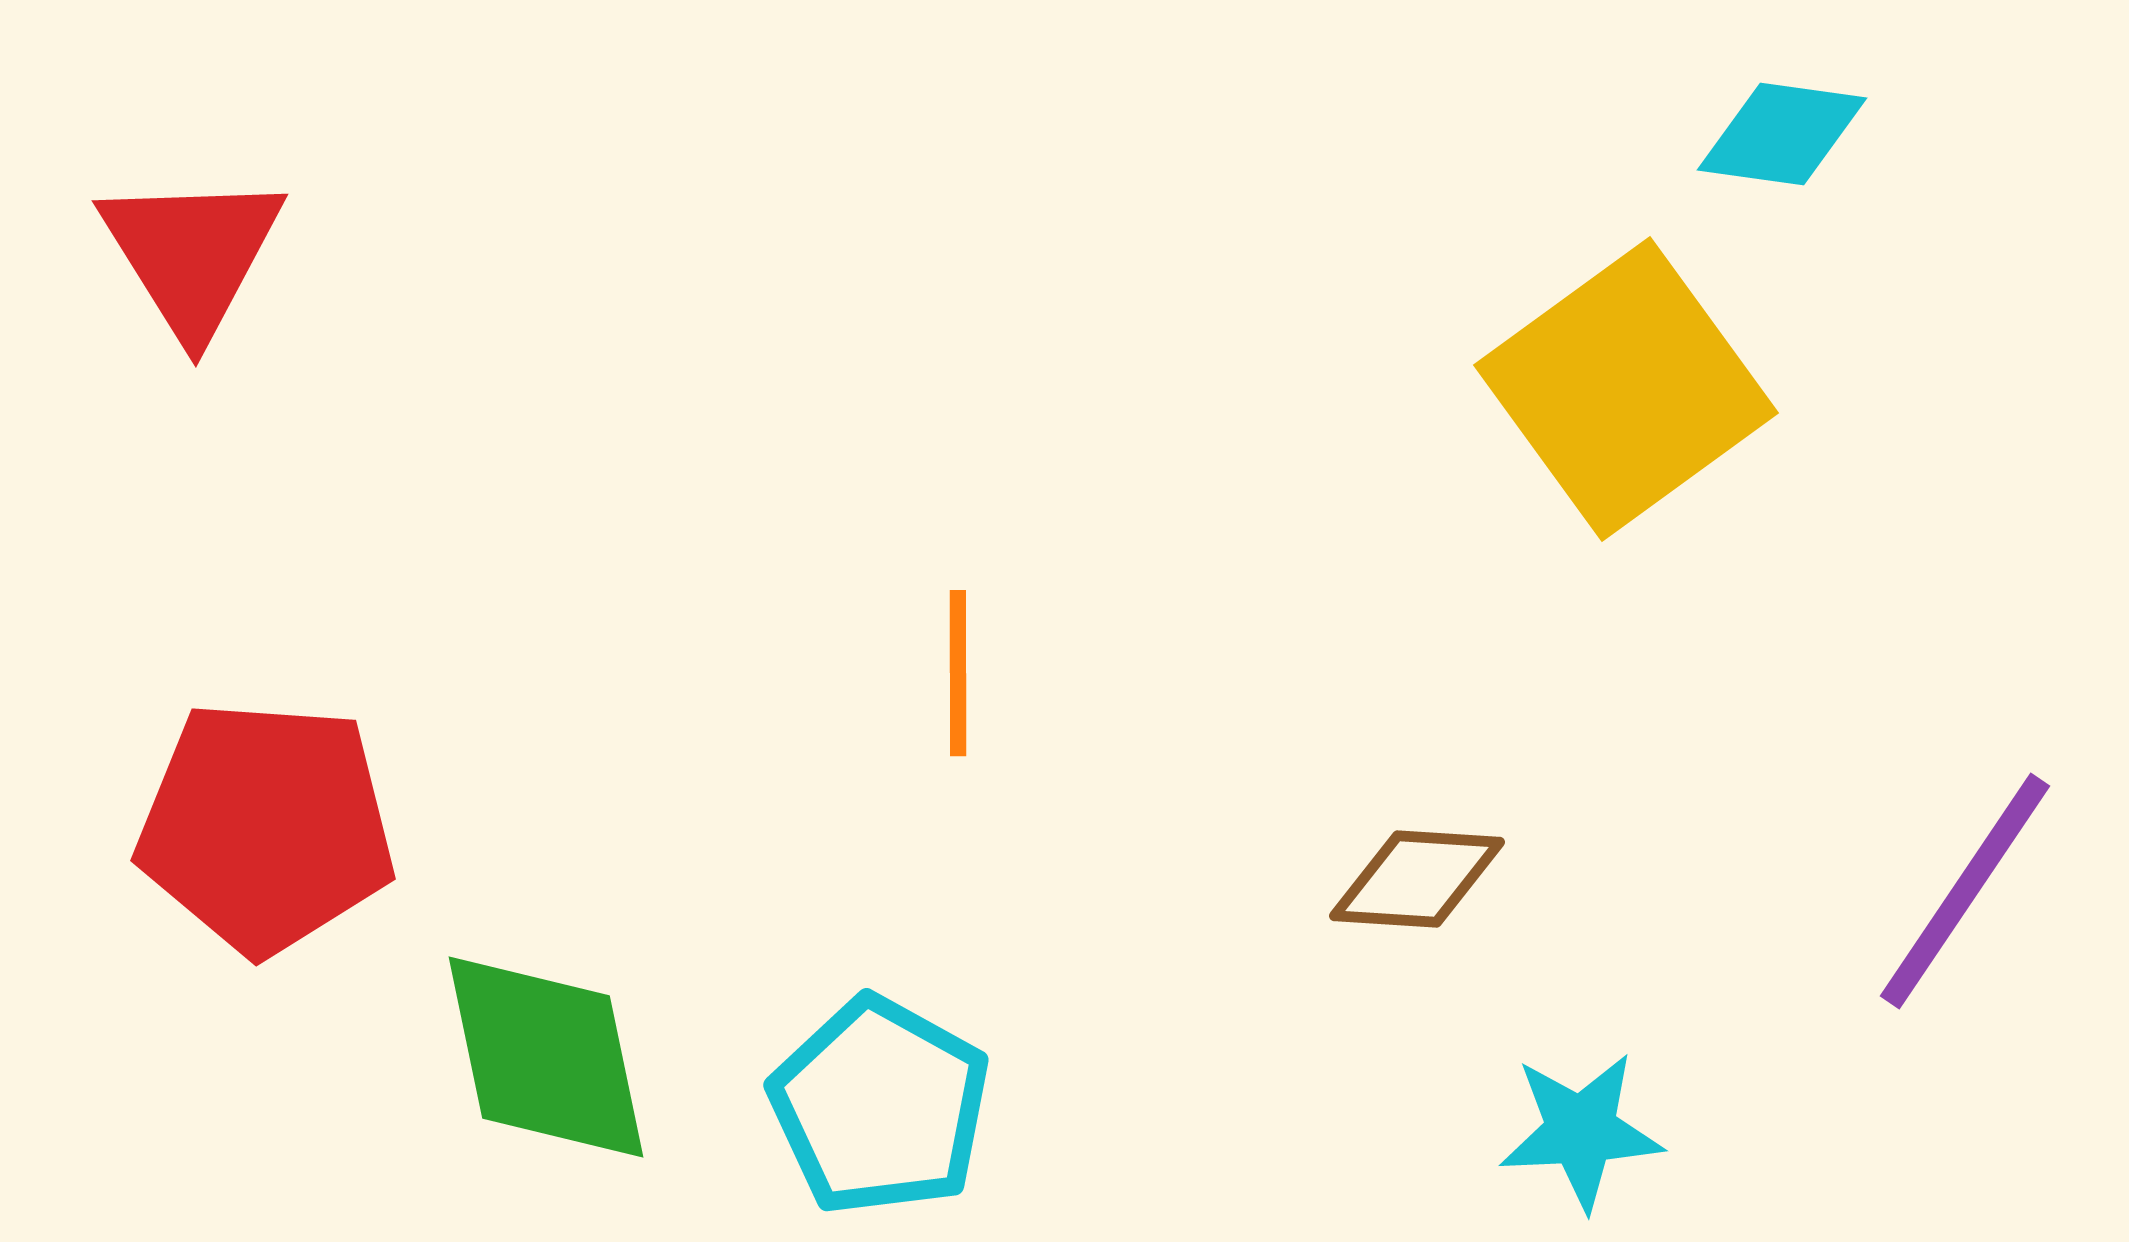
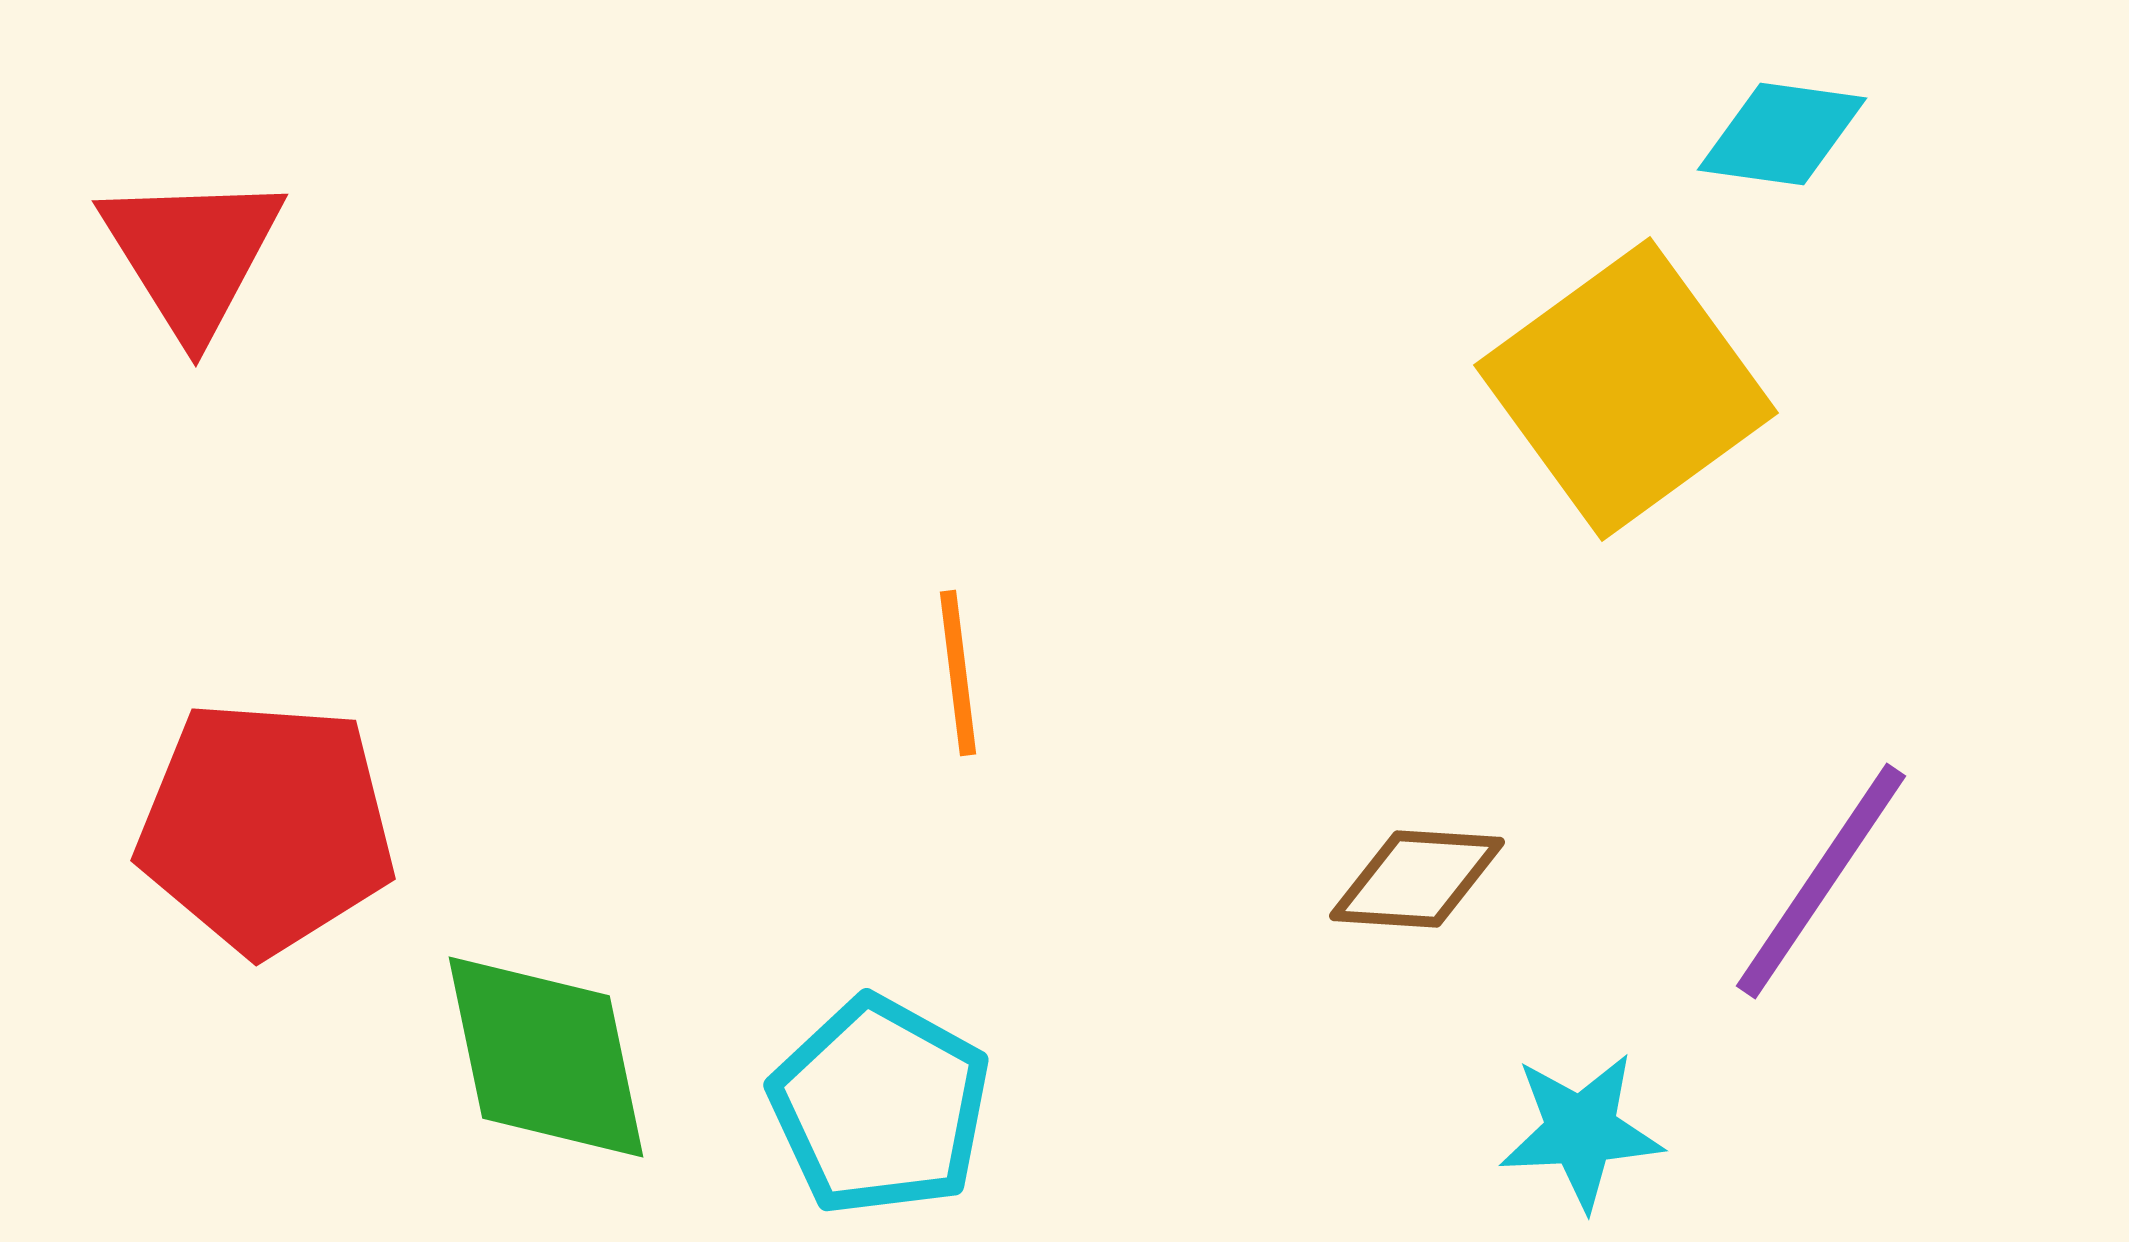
orange line: rotated 7 degrees counterclockwise
purple line: moved 144 px left, 10 px up
